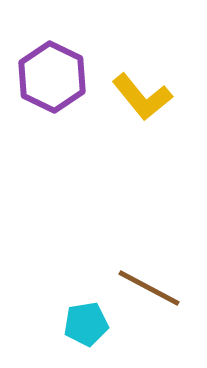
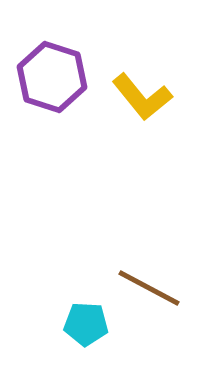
purple hexagon: rotated 8 degrees counterclockwise
cyan pentagon: rotated 12 degrees clockwise
